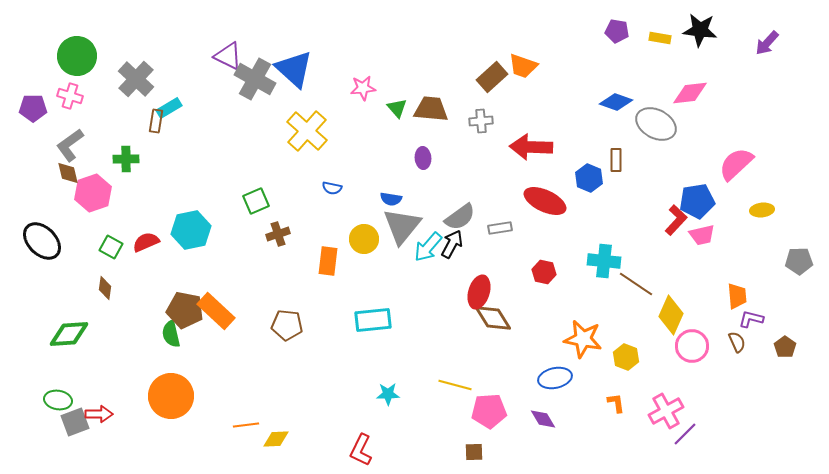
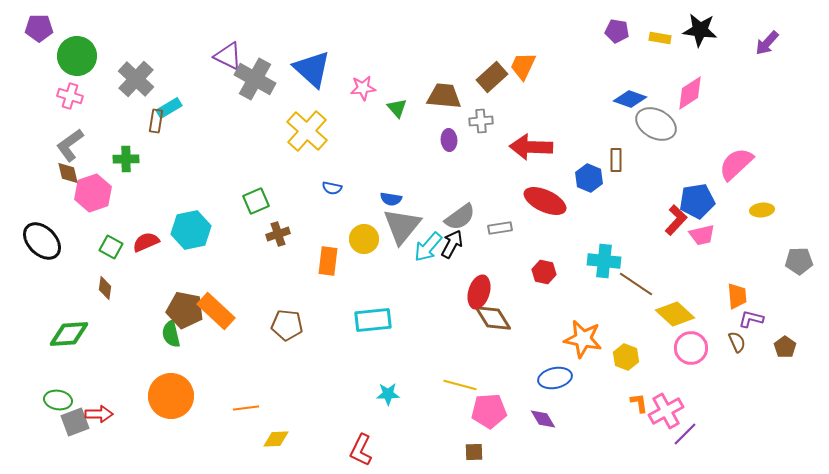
orange trapezoid at (523, 66): rotated 96 degrees clockwise
blue triangle at (294, 69): moved 18 px right
pink diamond at (690, 93): rotated 27 degrees counterclockwise
blue diamond at (616, 102): moved 14 px right, 3 px up
purple pentagon at (33, 108): moved 6 px right, 80 px up
brown trapezoid at (431, 109): moved 13 px right, 13 px up
purple ellipse at (423, 158): moved 26 px right, 18 px up
yellow diamond at (671, 315): moved 4 px right, 1 px up; rotated 72 degrees counterclockwise
pink circle at (692, 346): moved 1 px left, 2 px down
yellow line at (455, 385): moved 5 px right
orange L-shape at (616, 403): moved 23 px right
orange line at (246, 425): moved 17 px up
